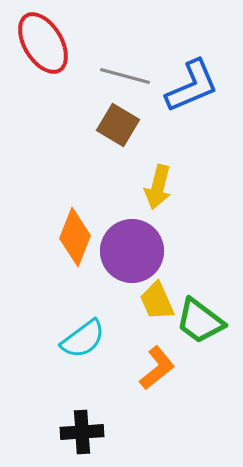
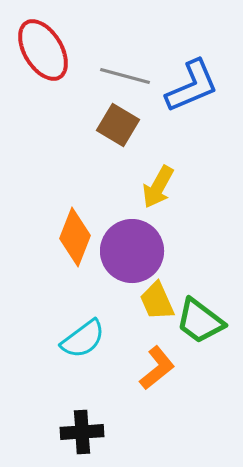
red ellipse: moved 7 px down
yellow arrow: rotated 15 degrees clockwise
